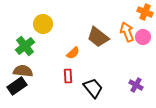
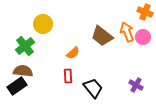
brown trapezoid: moved 4 px right, 1 px up
